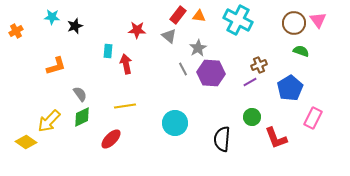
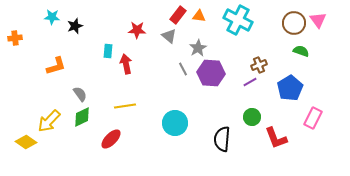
orange cross: moved 1 px left, 7 px down; rotated 24 degrees clockwise
